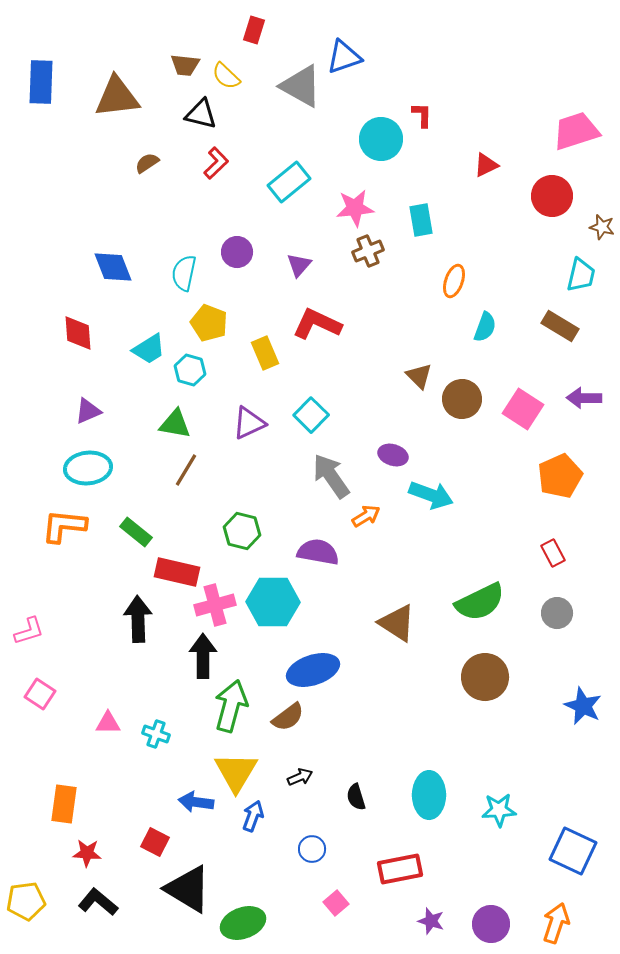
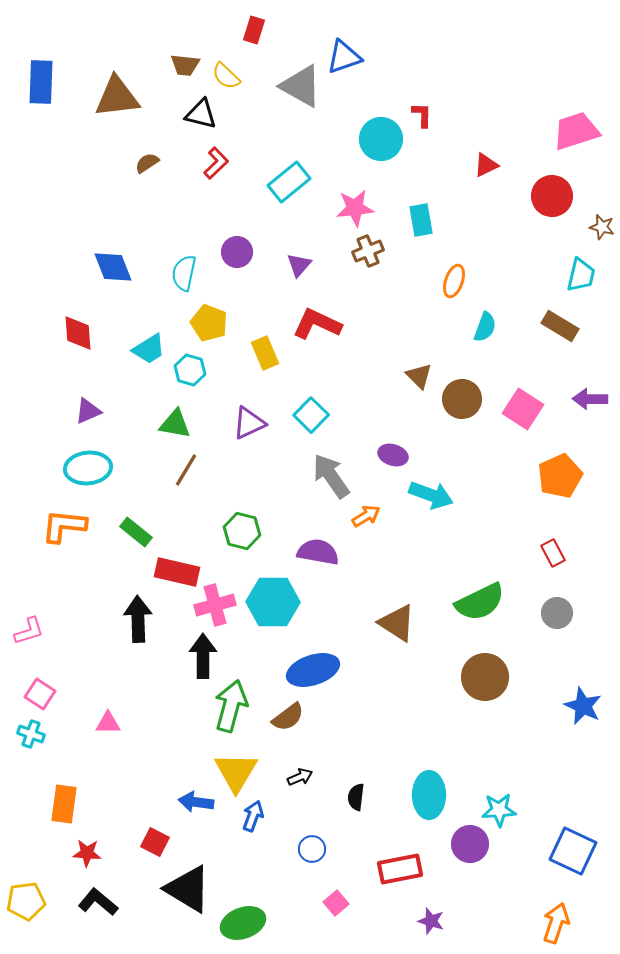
purple arrow at (584, 398): moved 6 px right, 1 px down
cyan cross at (156, 734): moved 125 px left
black semicircle at (356, 797): rotated 24 degrees clockwise
purple circle at (491, 924): moved 21 px left, 80 px up
